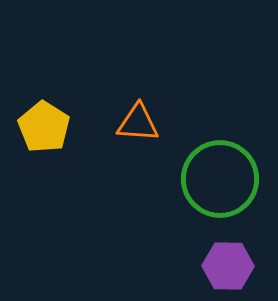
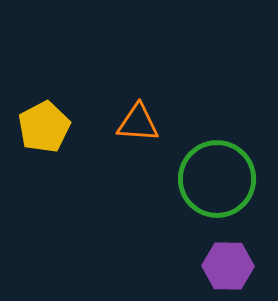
yellow pentagon: rotated 12 degrees clockwise
green circle: moved 3 px left
